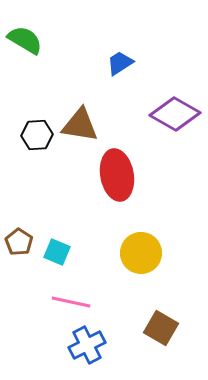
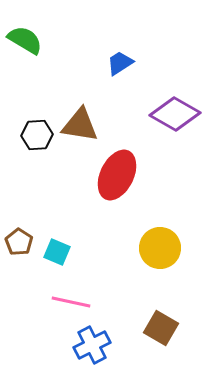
red ellipse: rotated 36 degrees clockwise
yellow circle: moved 19 px right, 5 px up
blue cross: moved 5 px right
